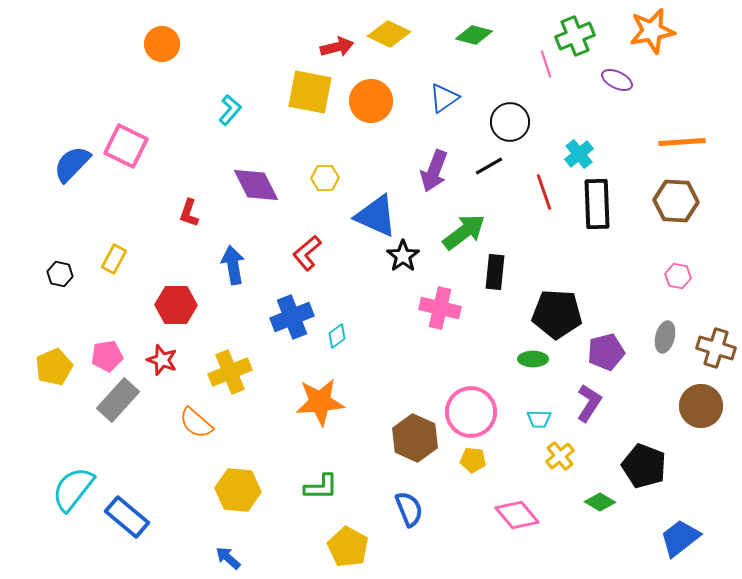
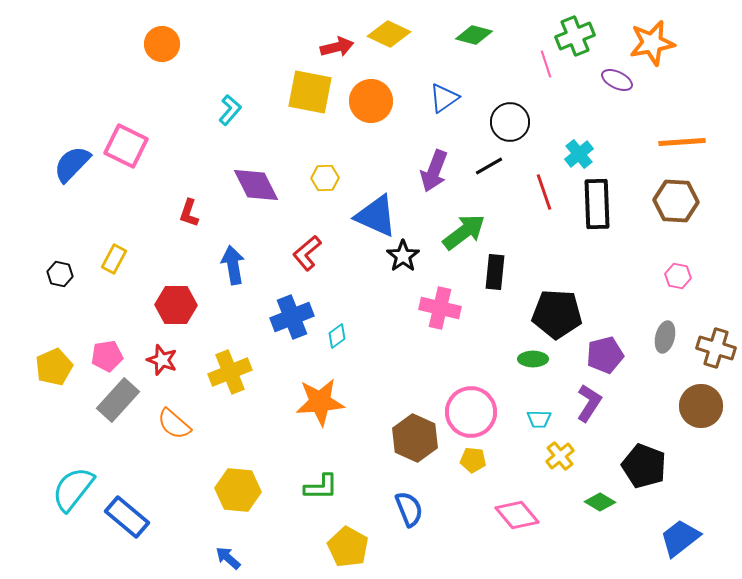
orange star at (652, 31): moved 12 px down
purple pentagon at (606, 352): moved 1 px left, 3 px down
orange semicircle at (196, 423): moved 22 px left, 1 px down
